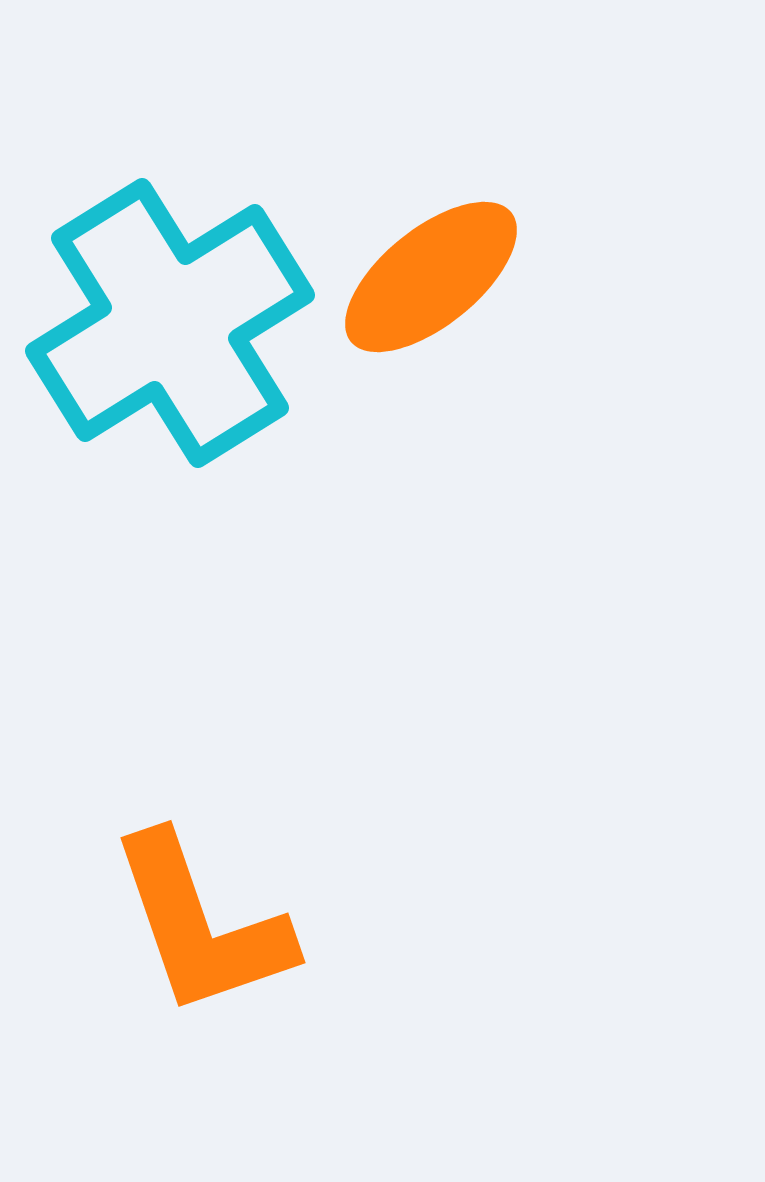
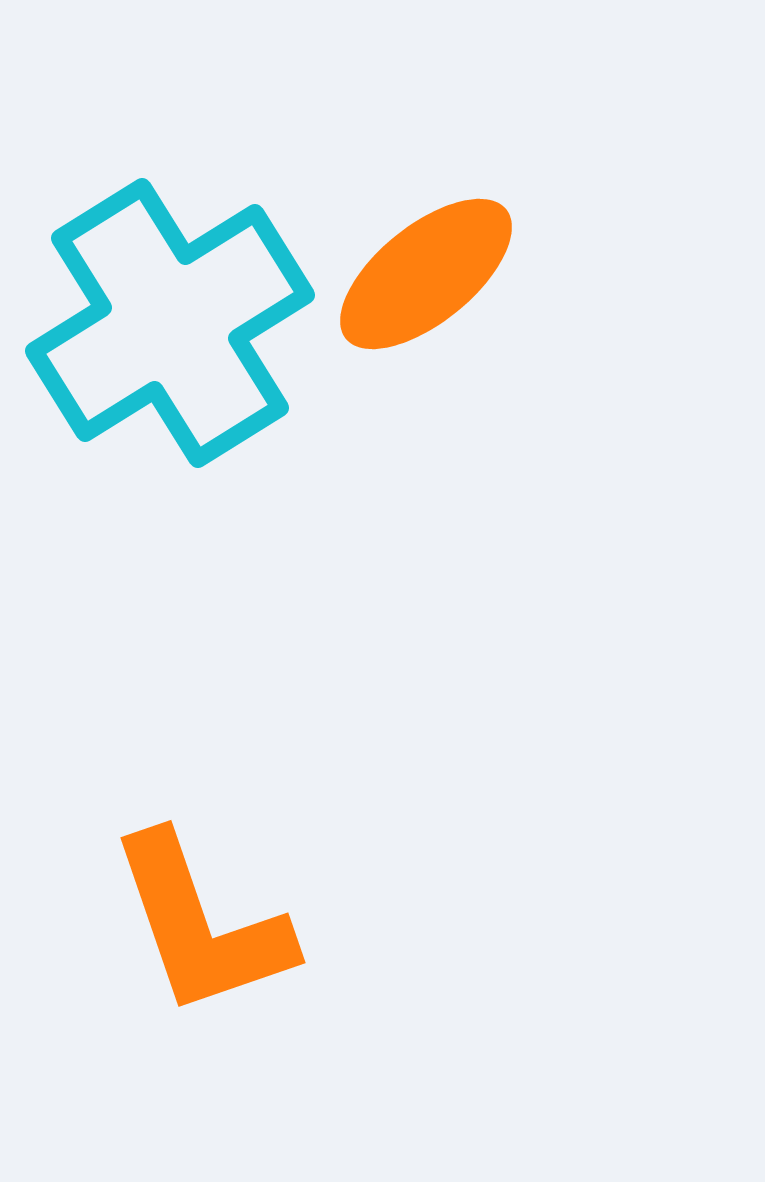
orange ellipse: moved 5 px left, 3 px up
